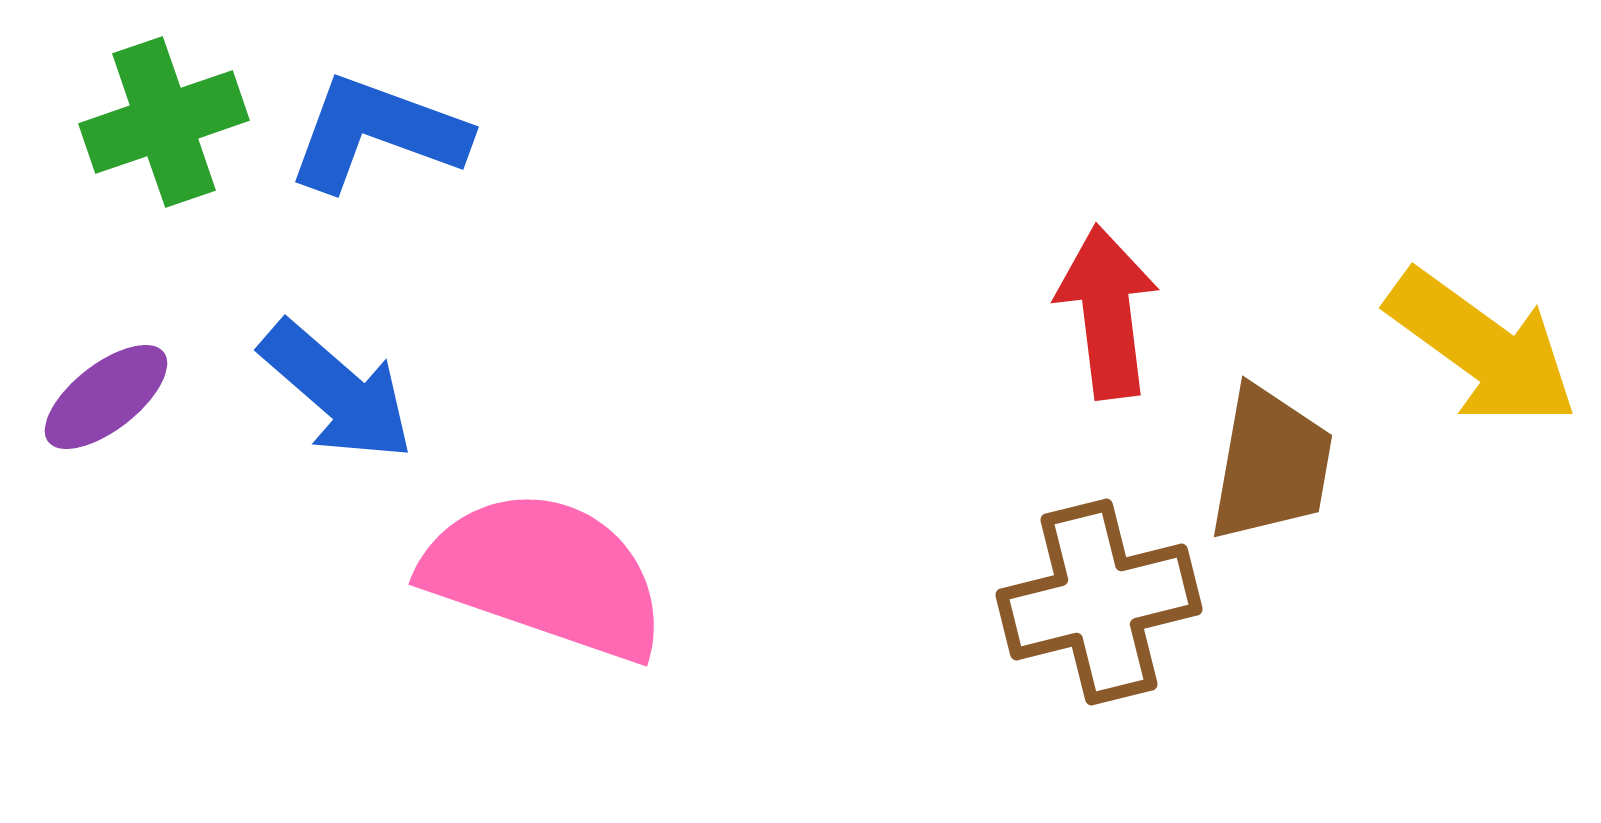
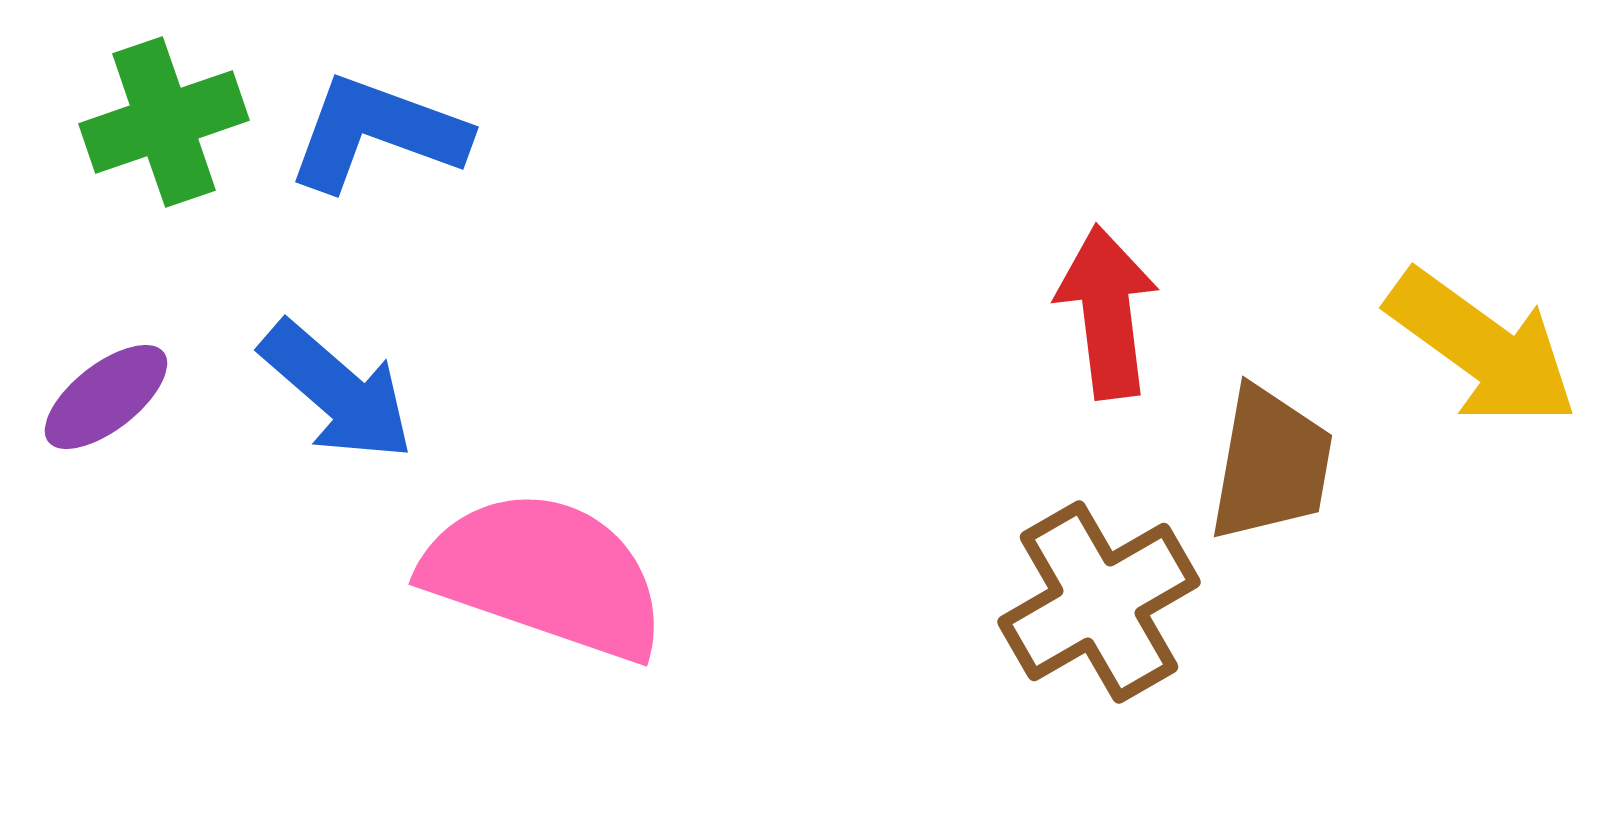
brown cross: rotated 16 degrees counterclockwise
